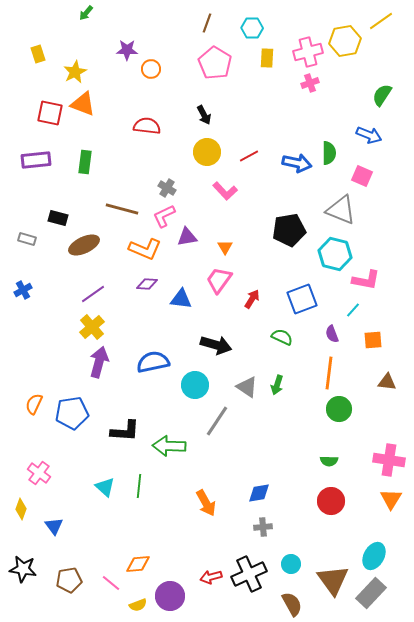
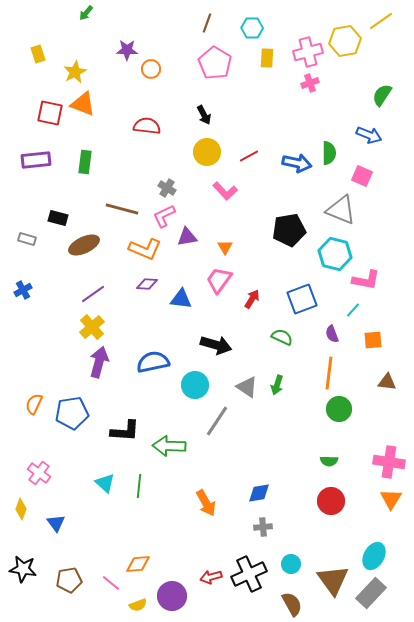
pink cross at (389, 460): moved 2 px down
cyan triangle at (105, 487): moved 4 px up
blue triangle at (54, 526): moved 2 px right, 3 px up
purple circle at (170, 596): moved 2 px right
